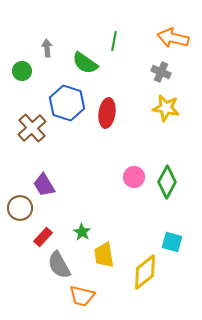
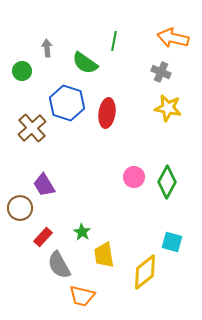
yellow star: moved 2 px right
